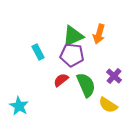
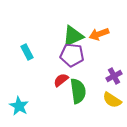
orange arrow: rotated 54 degrees clockwise
cyan rectangle: moved 11 px left
purple cross: rotated 21 degrees clockwise
green semicircle: moved 8 px left, 6 px down; rotated 15 degrees clockwise
yellow semicircle: moved 4 px right, 5 px up
